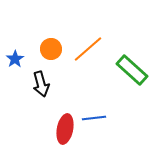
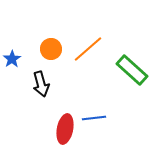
blue star: moved 3 px left
